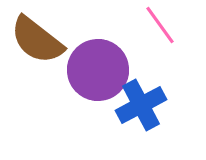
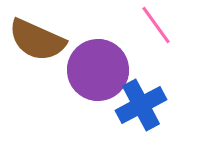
pink line: moved 4 px left
brown semicircle: rotated 14 degrees counterclockwise
